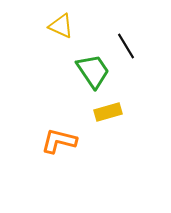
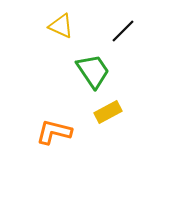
black line: moved 3 px left, 15 px up; rotated 76 degrees clockwise
yellow rectangle: rotated 12 degrees counterclockwise
orange L-shape: moved 5 px left, 9 px up
